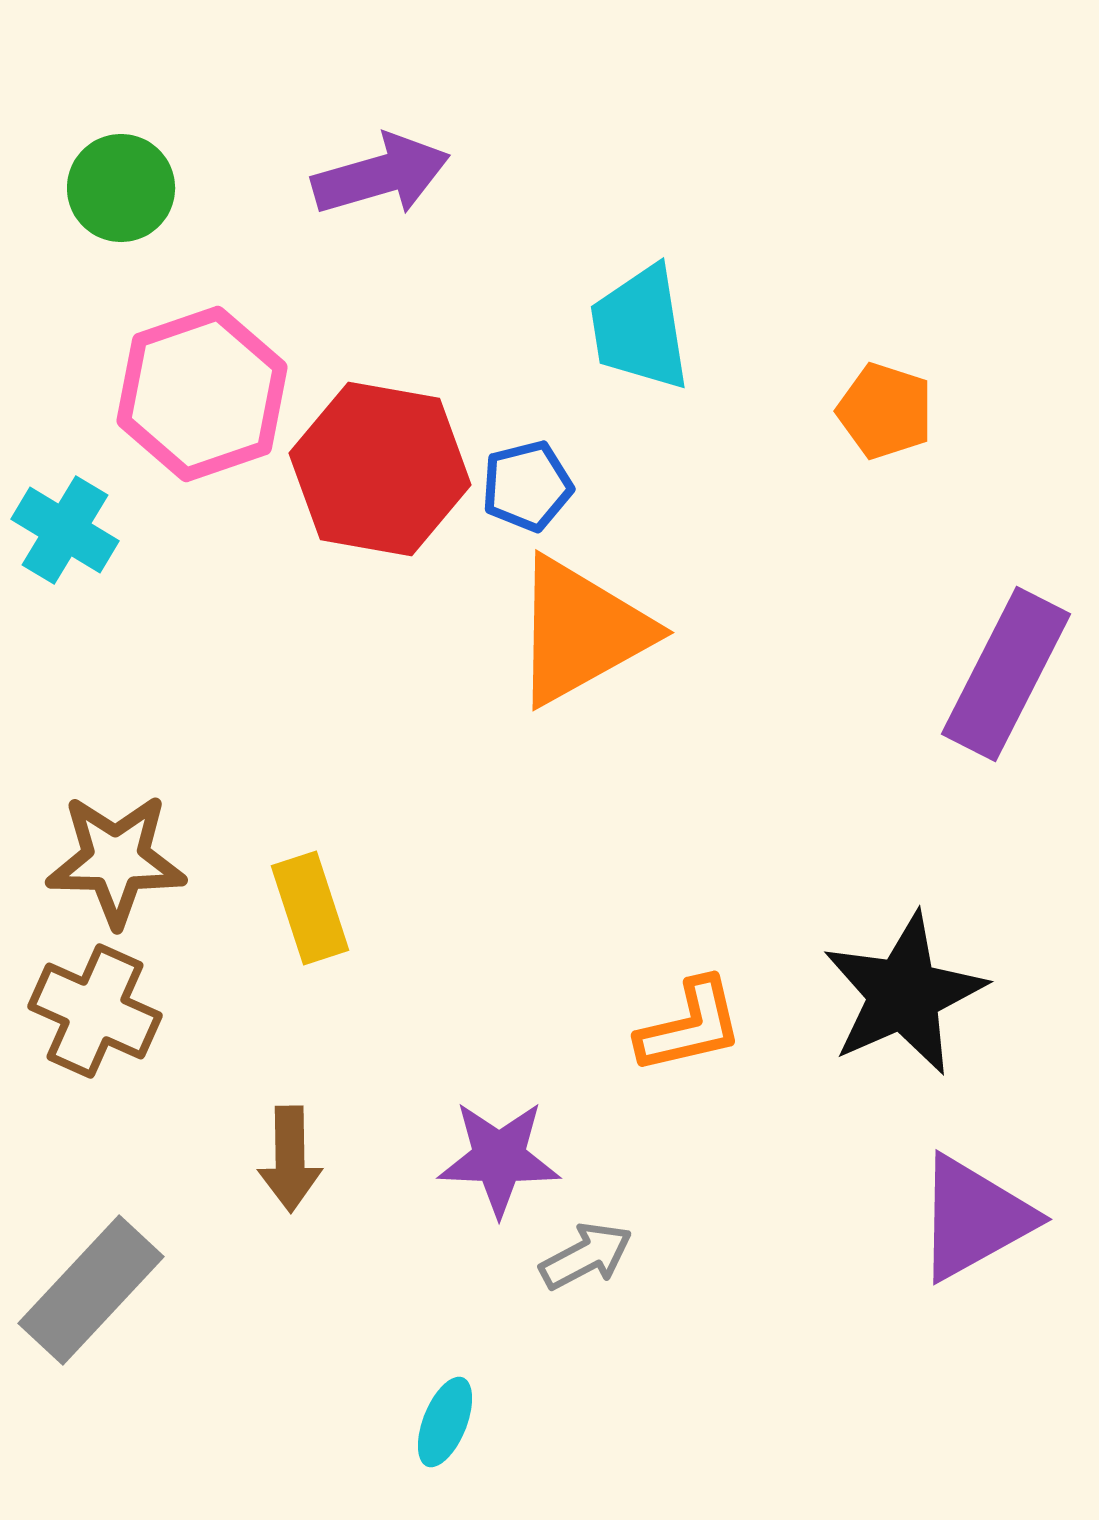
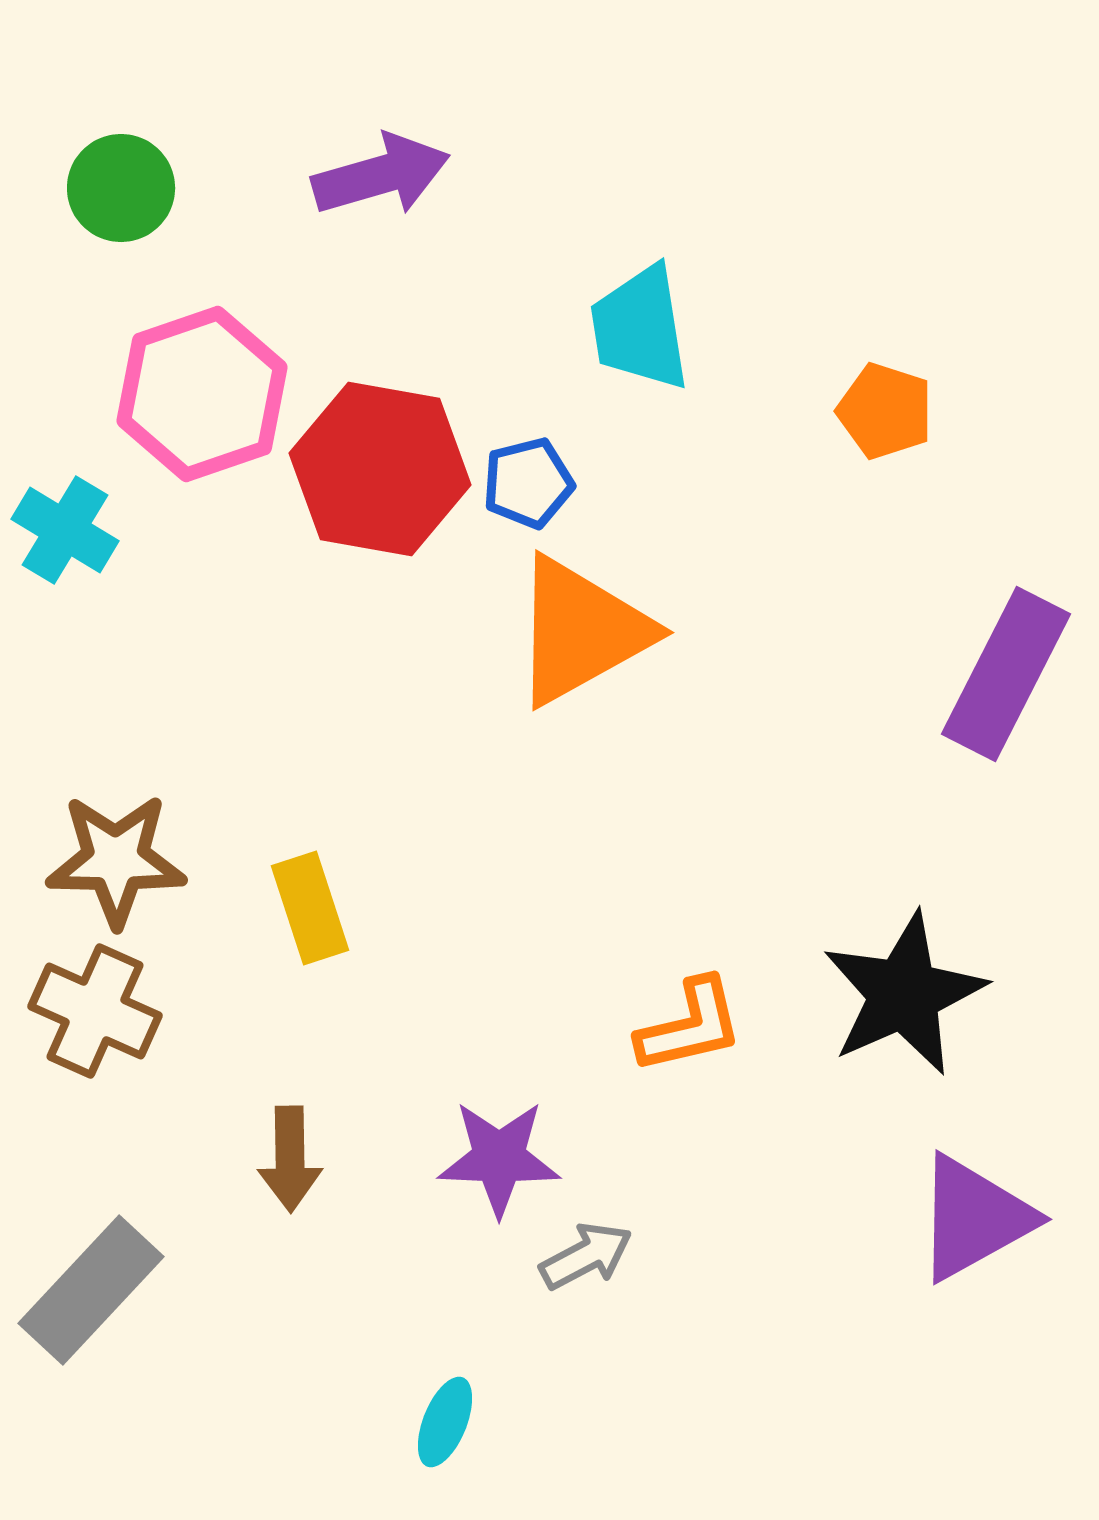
blue pentagon: moved 1 px right, 3 px up
